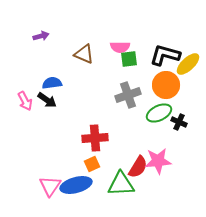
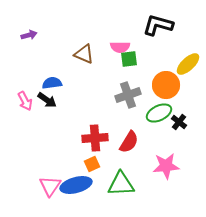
purple arrow: moved 12 px left, 1 px up
black L-shape: moved 7 px left, 30 px up
black cross: rotated 14 degrees clockwise
pink star: moved 8 px right, 5 px down
red semicircle: moved 9 px left, 25 px up
